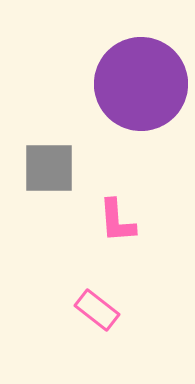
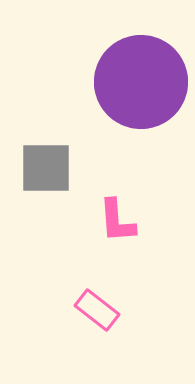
purple circle: moved 2 px up
gray square: moved 3 px left
